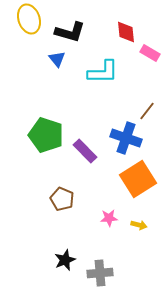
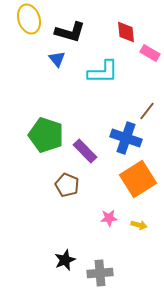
brown pentagon: moved 5 px right, 14 px up
